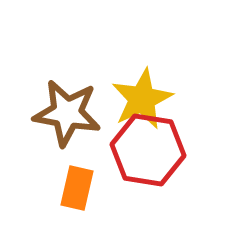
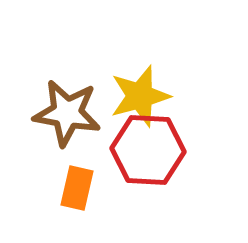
yellow star: moved 2 px left, 3 px up; rotated 10 degrees clockwise
red hexagon: rotated 6 degrees counterclockwise
